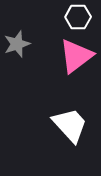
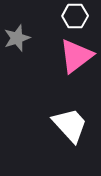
white hexagon: moved 3 px left, 1 px up
gray star: moved 6 px up
